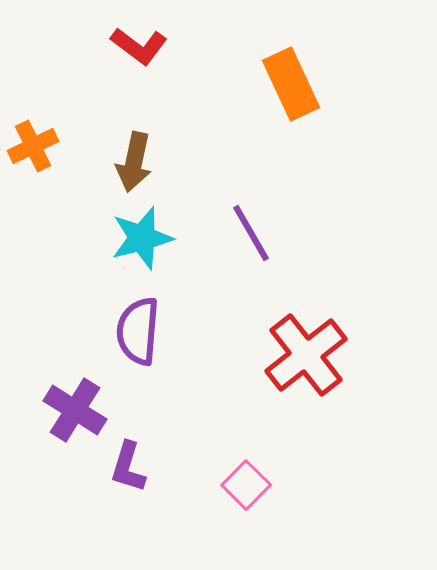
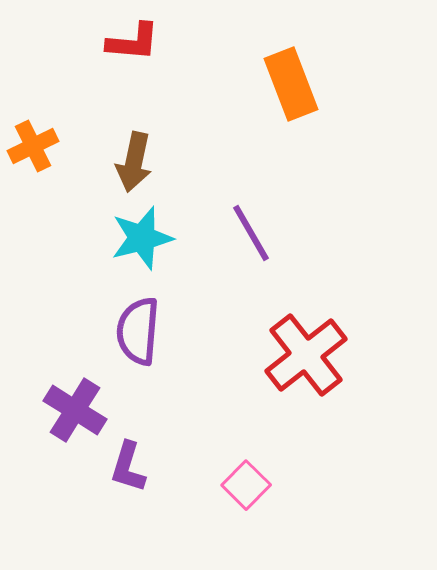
red L-shape: moved 6 px left, 4 px up; rotated 32 degrees counterclockwise
orange rectangle: rotated 4 degrees clockwise
